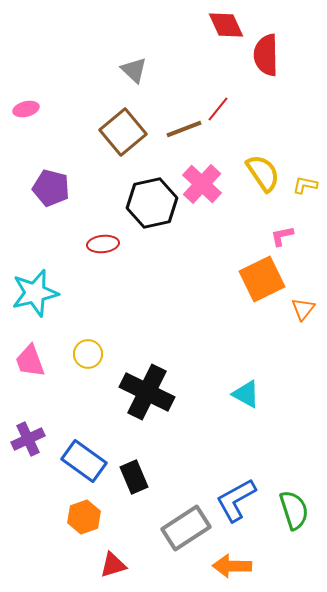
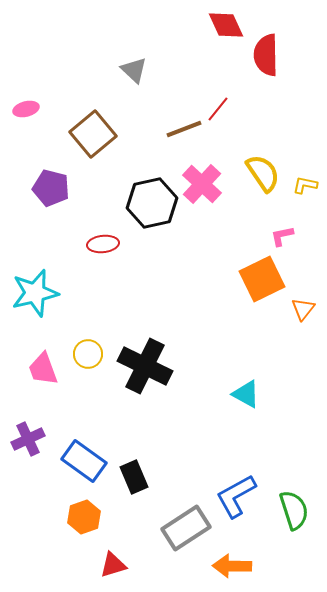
brown square: moved 30 px left, 2 px down
pink trapezoid: moved 13 px right, 8 px down
black cross: moved 2 px left, 26 px up
blue L-shape: moved 4 px up
